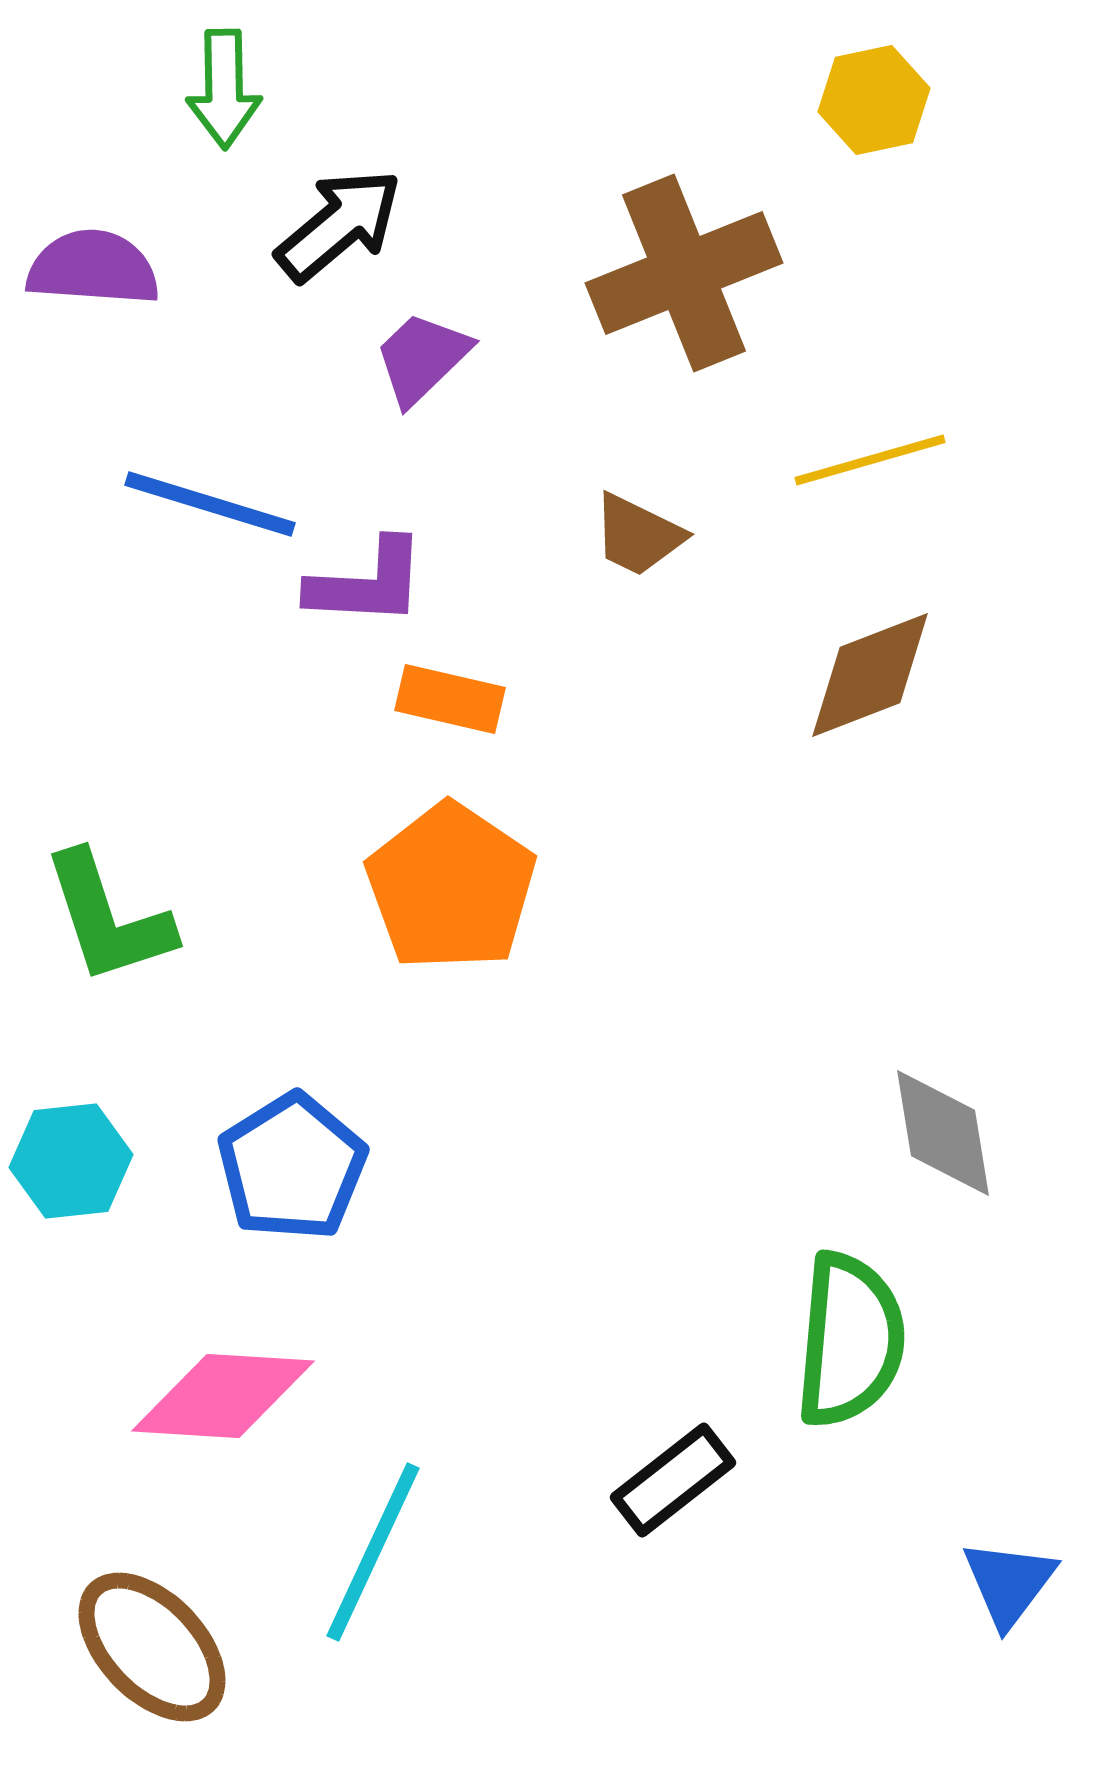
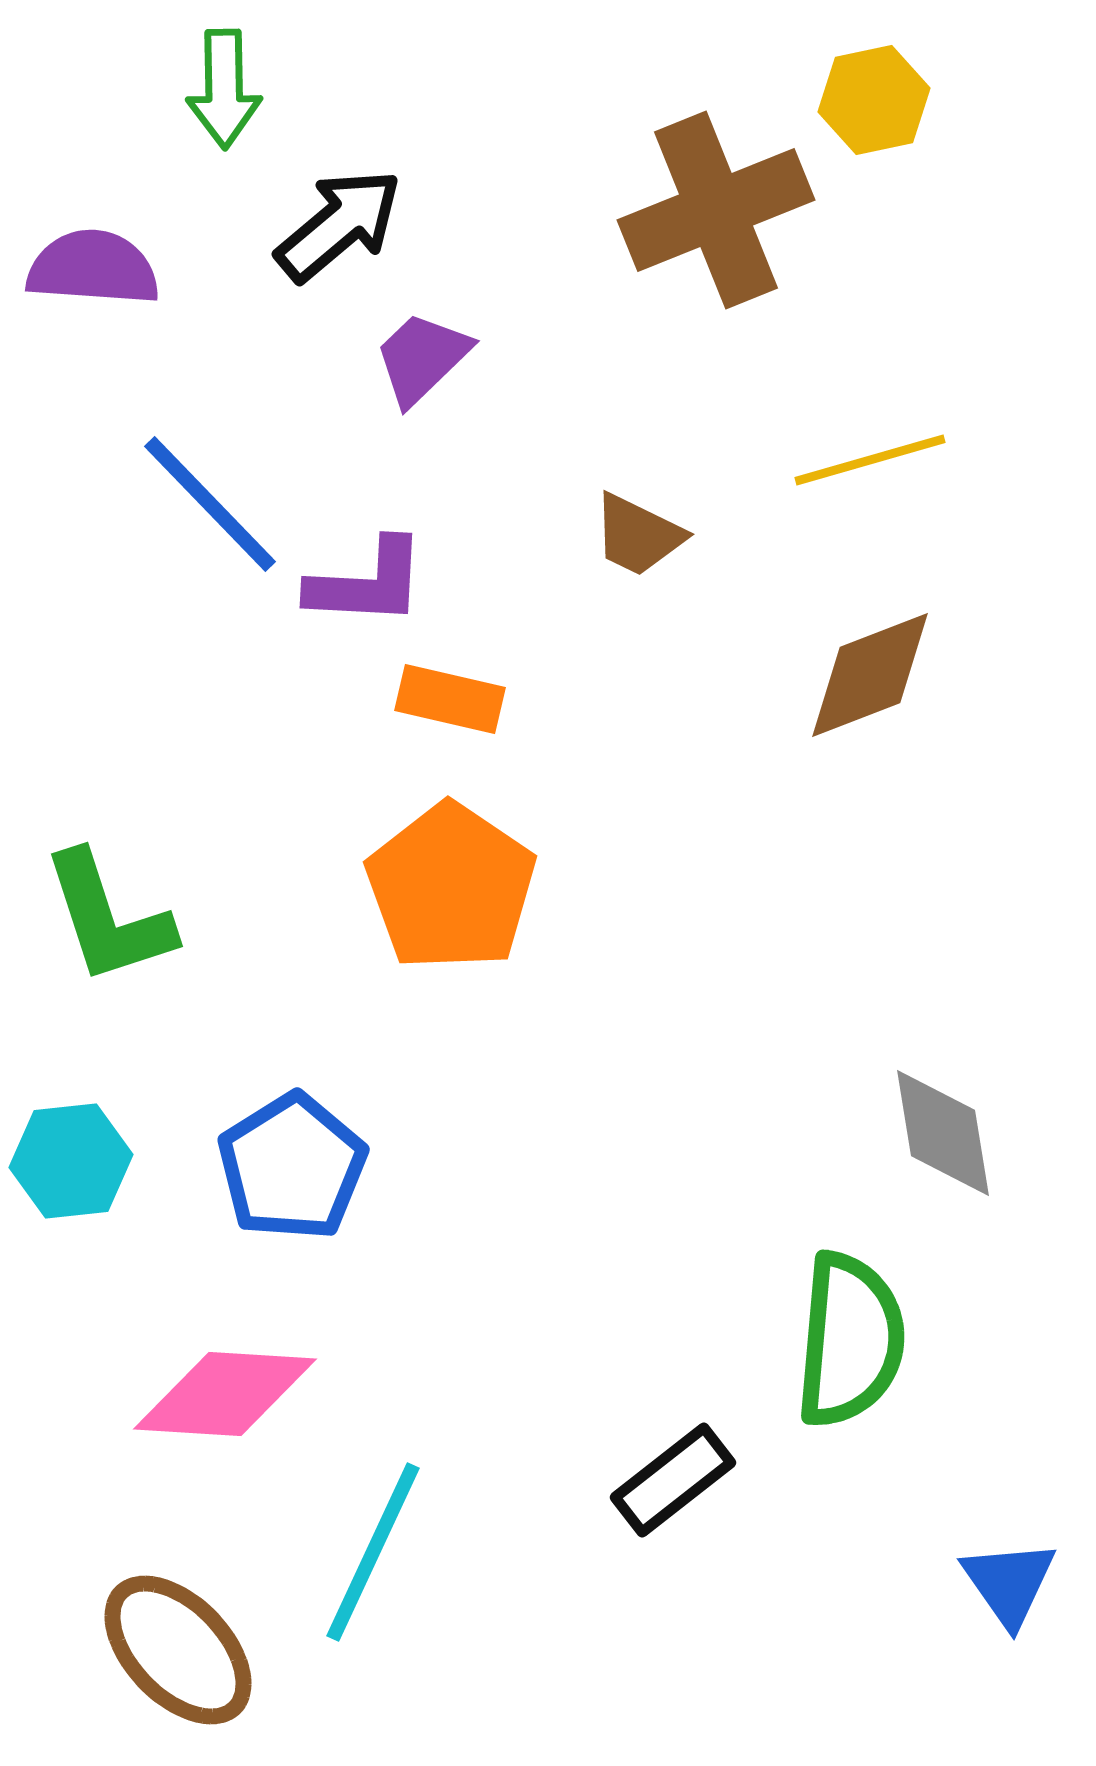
brown cross: moved 32 px right, 63 px up
blue line: rotated 29 degrees clockwise
pink diamond: moved 2 px right, 2 px up
blue triangle: rotated 12 degrees counterclockwise
brown ellipse: moved 26 px right, 3 px down
